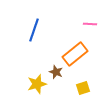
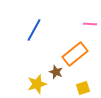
blue line: rotated 10 degrees clockwise
